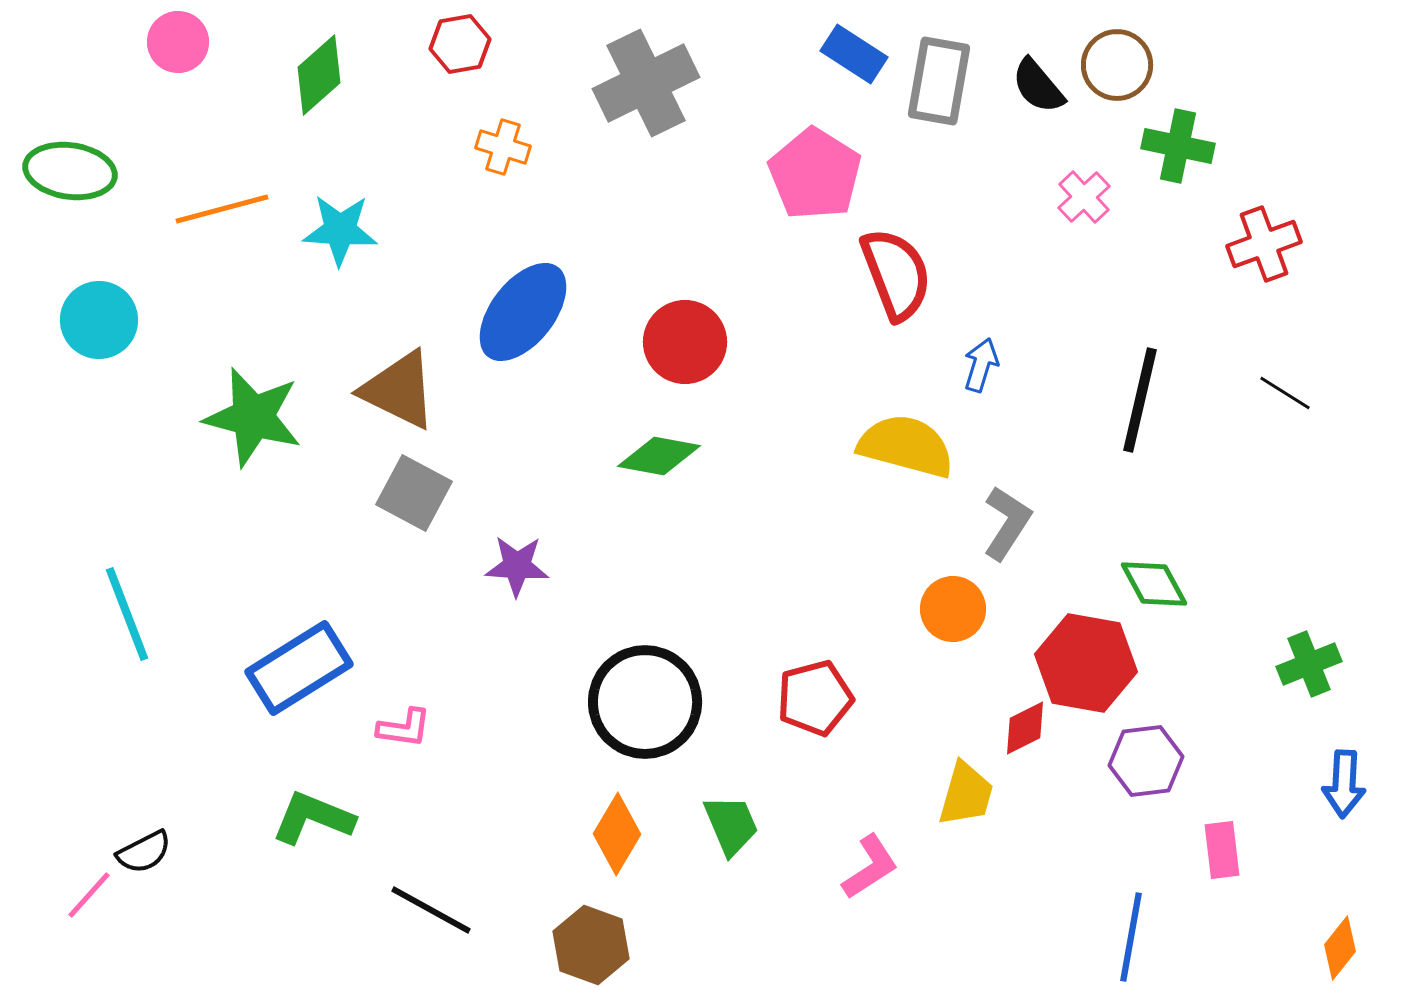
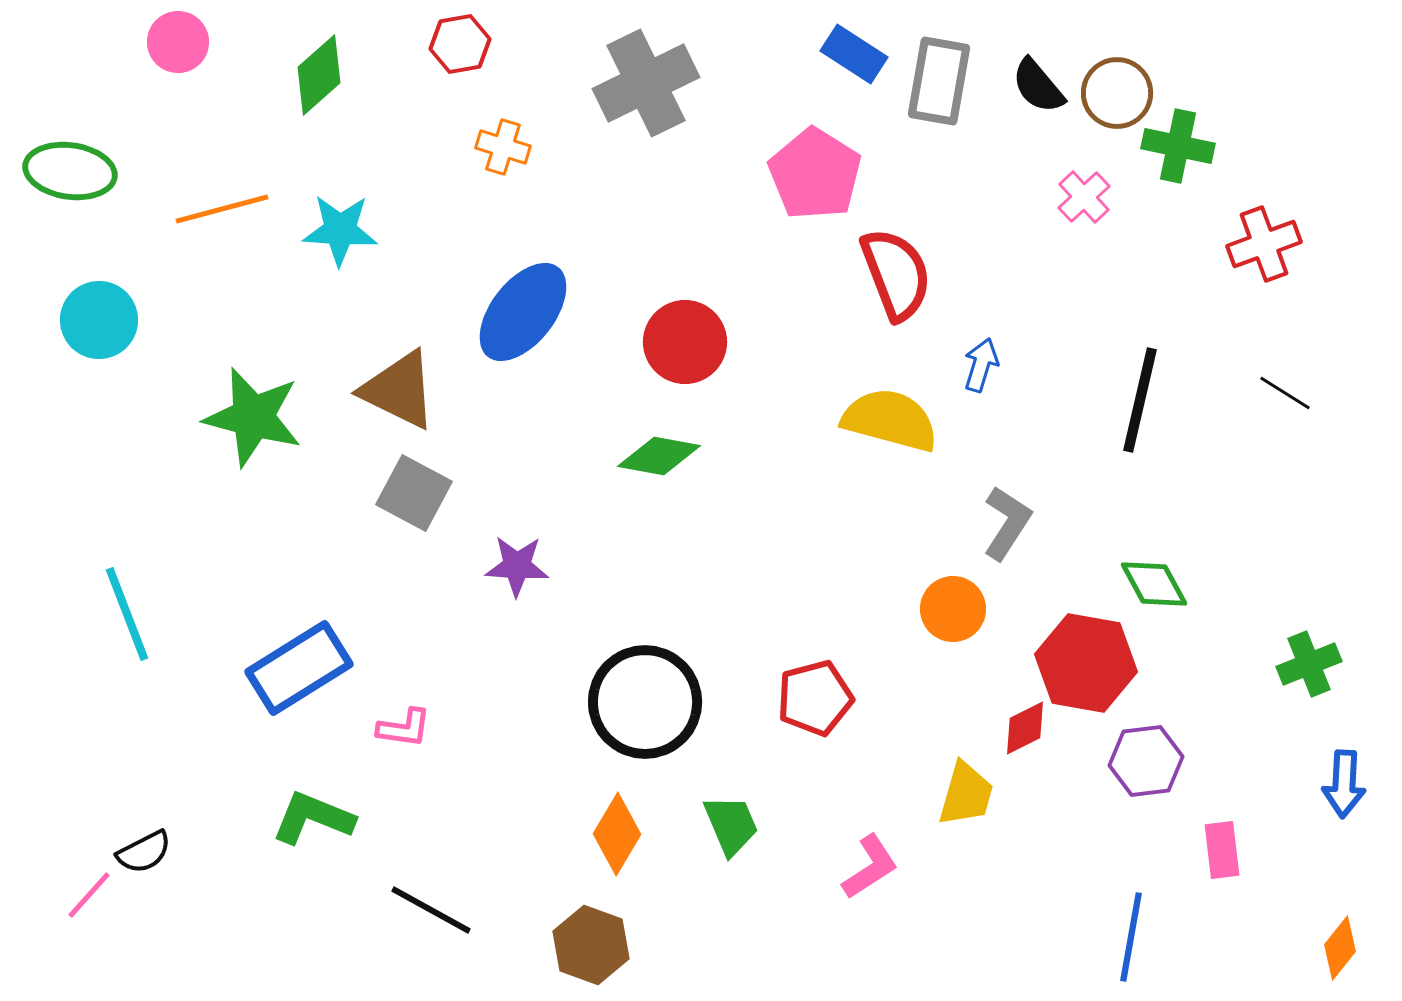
brown circle at (1117, 65): moved 28 px down
yellow semicircle at (906, 446): moved 16 px left, 26 px up
